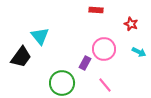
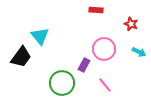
purple rectangle: moved 1 px left, 2 px down
